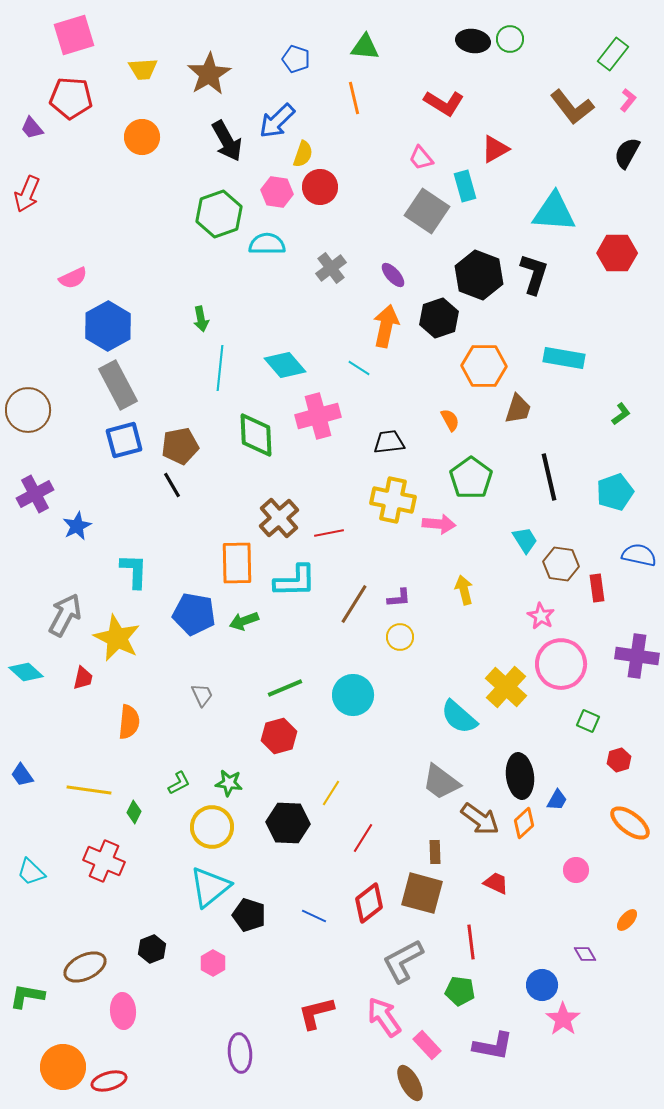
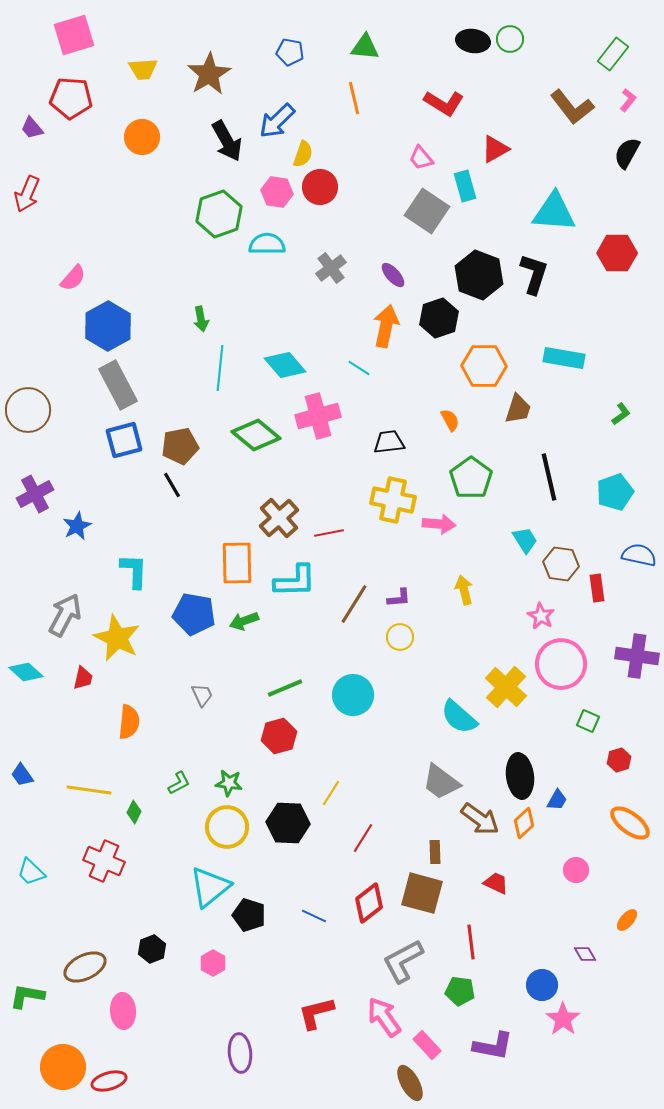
blue pentagon at (296, 59): moved 6 px left, 7 px up; rotated 8 degrees counterclockwise
pink semicircle at (73, 278): rotated 24 degrees counterclockwise
green diamond at (256, 435): rotated 48 degrees counterclockwise
yellow circle at (212, 827): moved 15 px right
